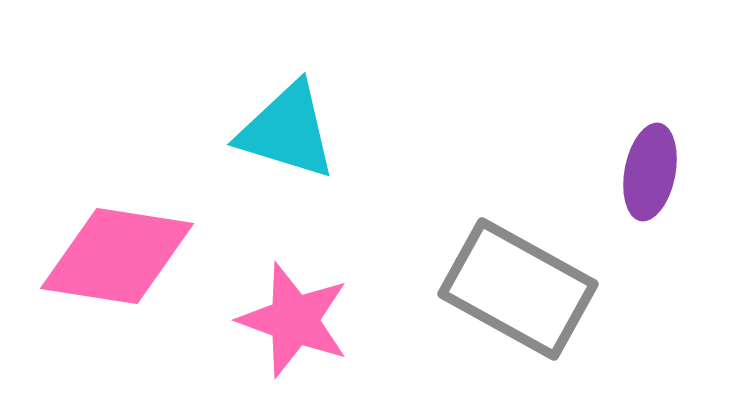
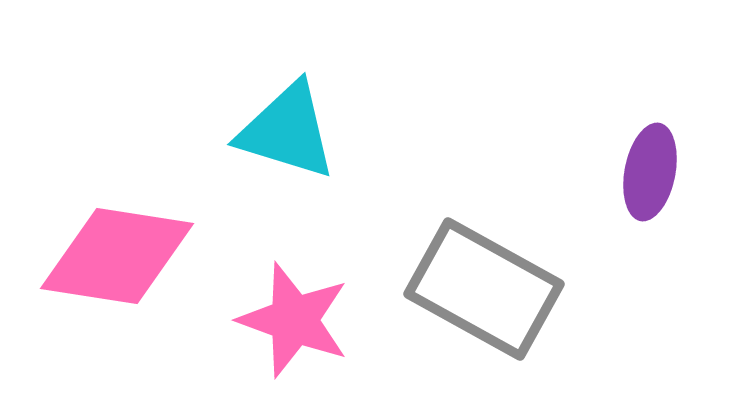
gray rectangle: moved 34 px left
